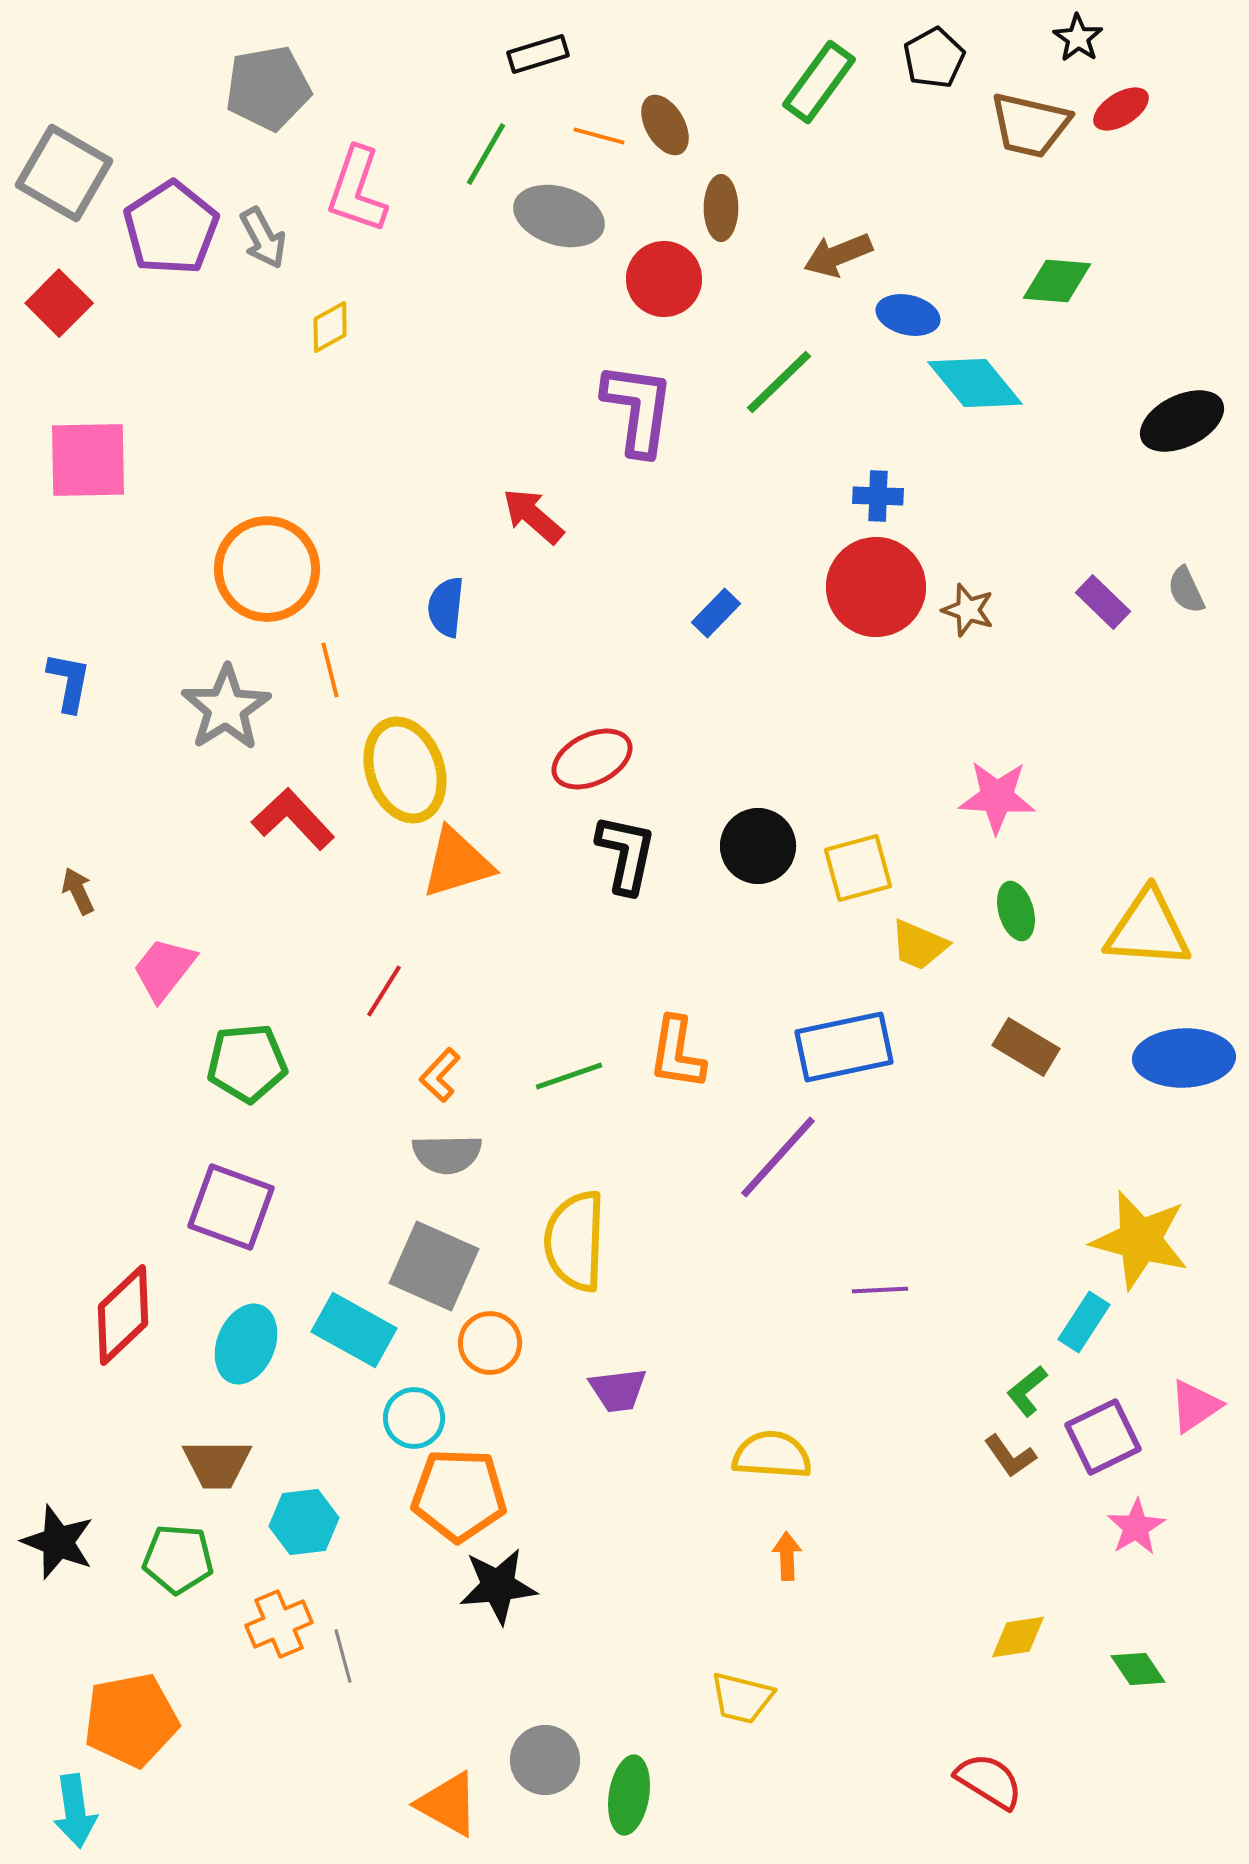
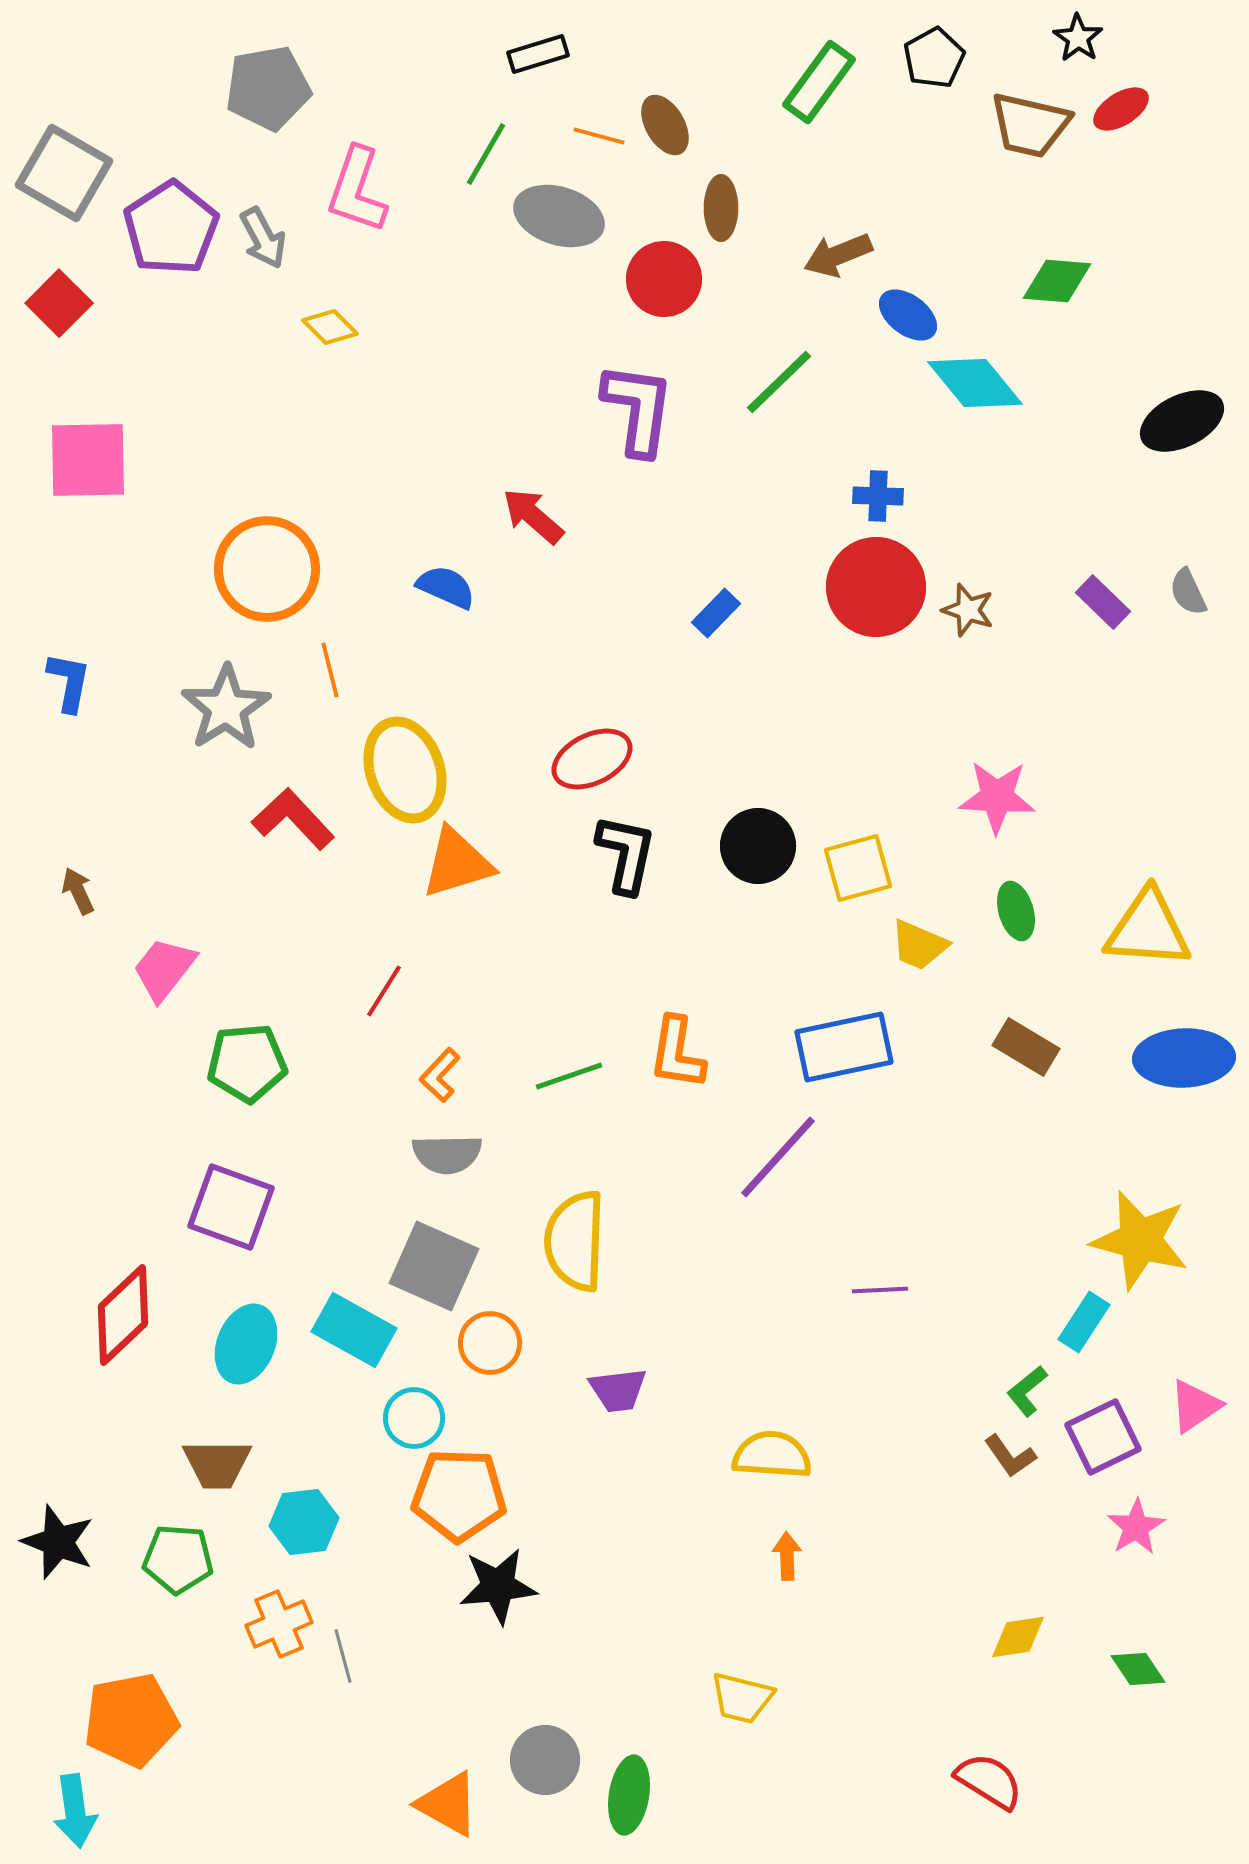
blue ellipse at (908, 315): rotated 24 degrees clockwise
yellow diamond at (330, 327): rotated 74 degrees clockwise
gray semicircle at (1186, 590): moved 2 px right, 2 px down
blue semicircle at (446, 607): moved 20 px up; rotated 108 degrees clockwise
